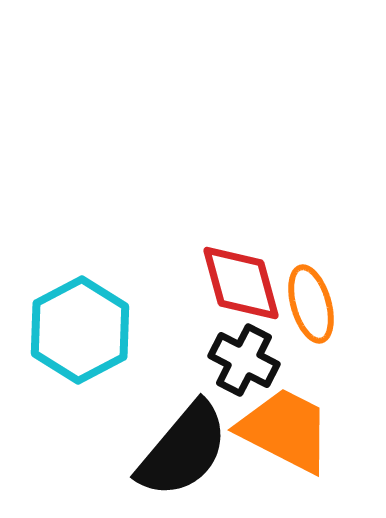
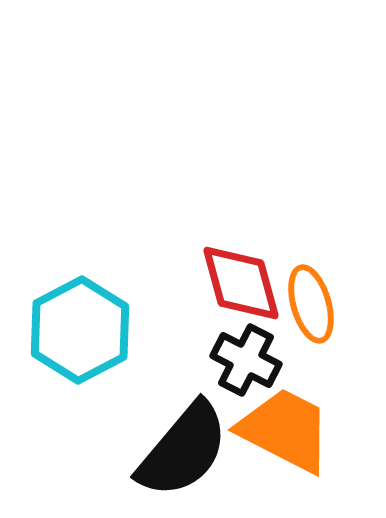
black cross: moved 2 px right
